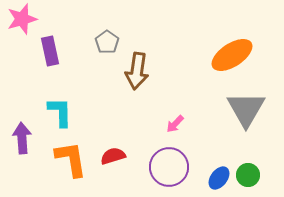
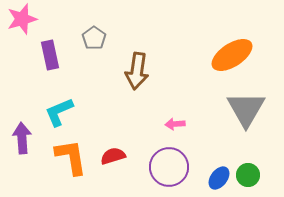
gray pentagon: moved 13 px left, 4 px up
purple rectangle: moved 4 px down
cyan L-shape: moved 1 px left; rotated 112 degrees counterclockwise
pink arrow: rotated 42 degrees clockwise
orange L-shape: moved 2 px up
